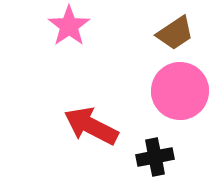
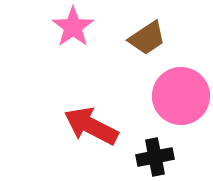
pink star: moved 4 px right, 1 px down
brown trapezoid: moved 28 px left, 5 px down
pink circle: moved 1 px right, 5 px down
